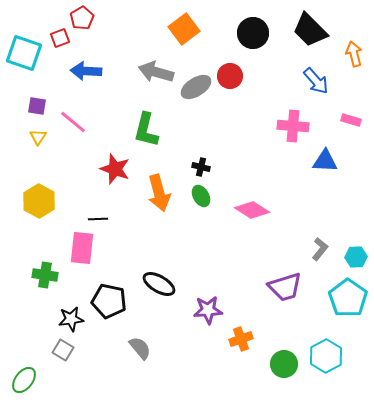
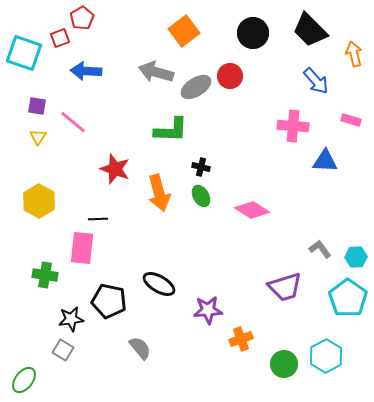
orange square at (184, 29): moved 2 px down
green L-shape at (146, 130): moved 25 px right; rotated 102 degrees counterclockwise
gray L-shape at (320, 249): rotated 75 degrees counterclockwise
